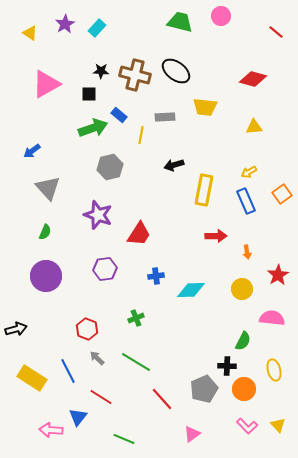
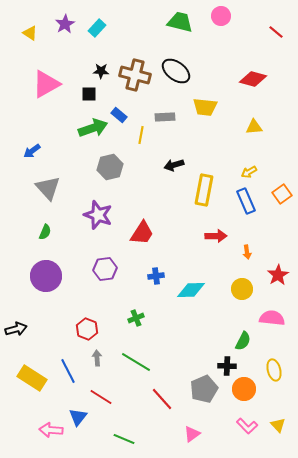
red trapezoid at (139, 234): moved 3 px right, 1 px up
gray arrow at (97, 358): rotated 42 degrees clockwise
